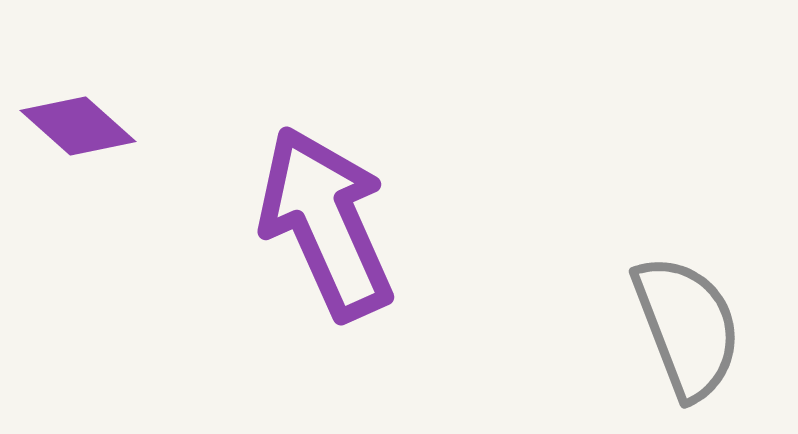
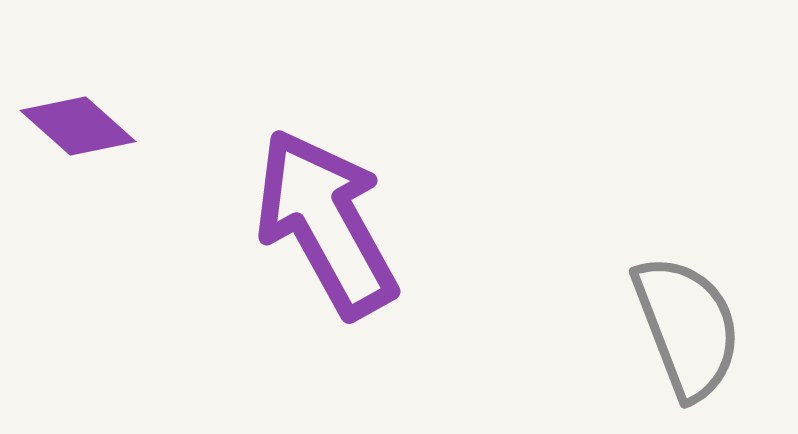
purple arrow: rotated 5 degrees counterclockwise
